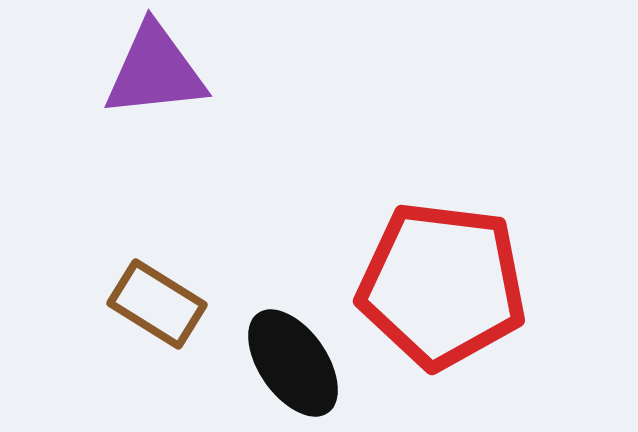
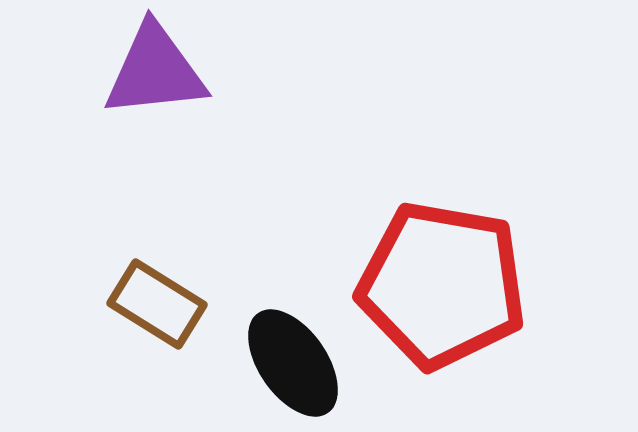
red pentagon: rotated 3 degrees clockwise
